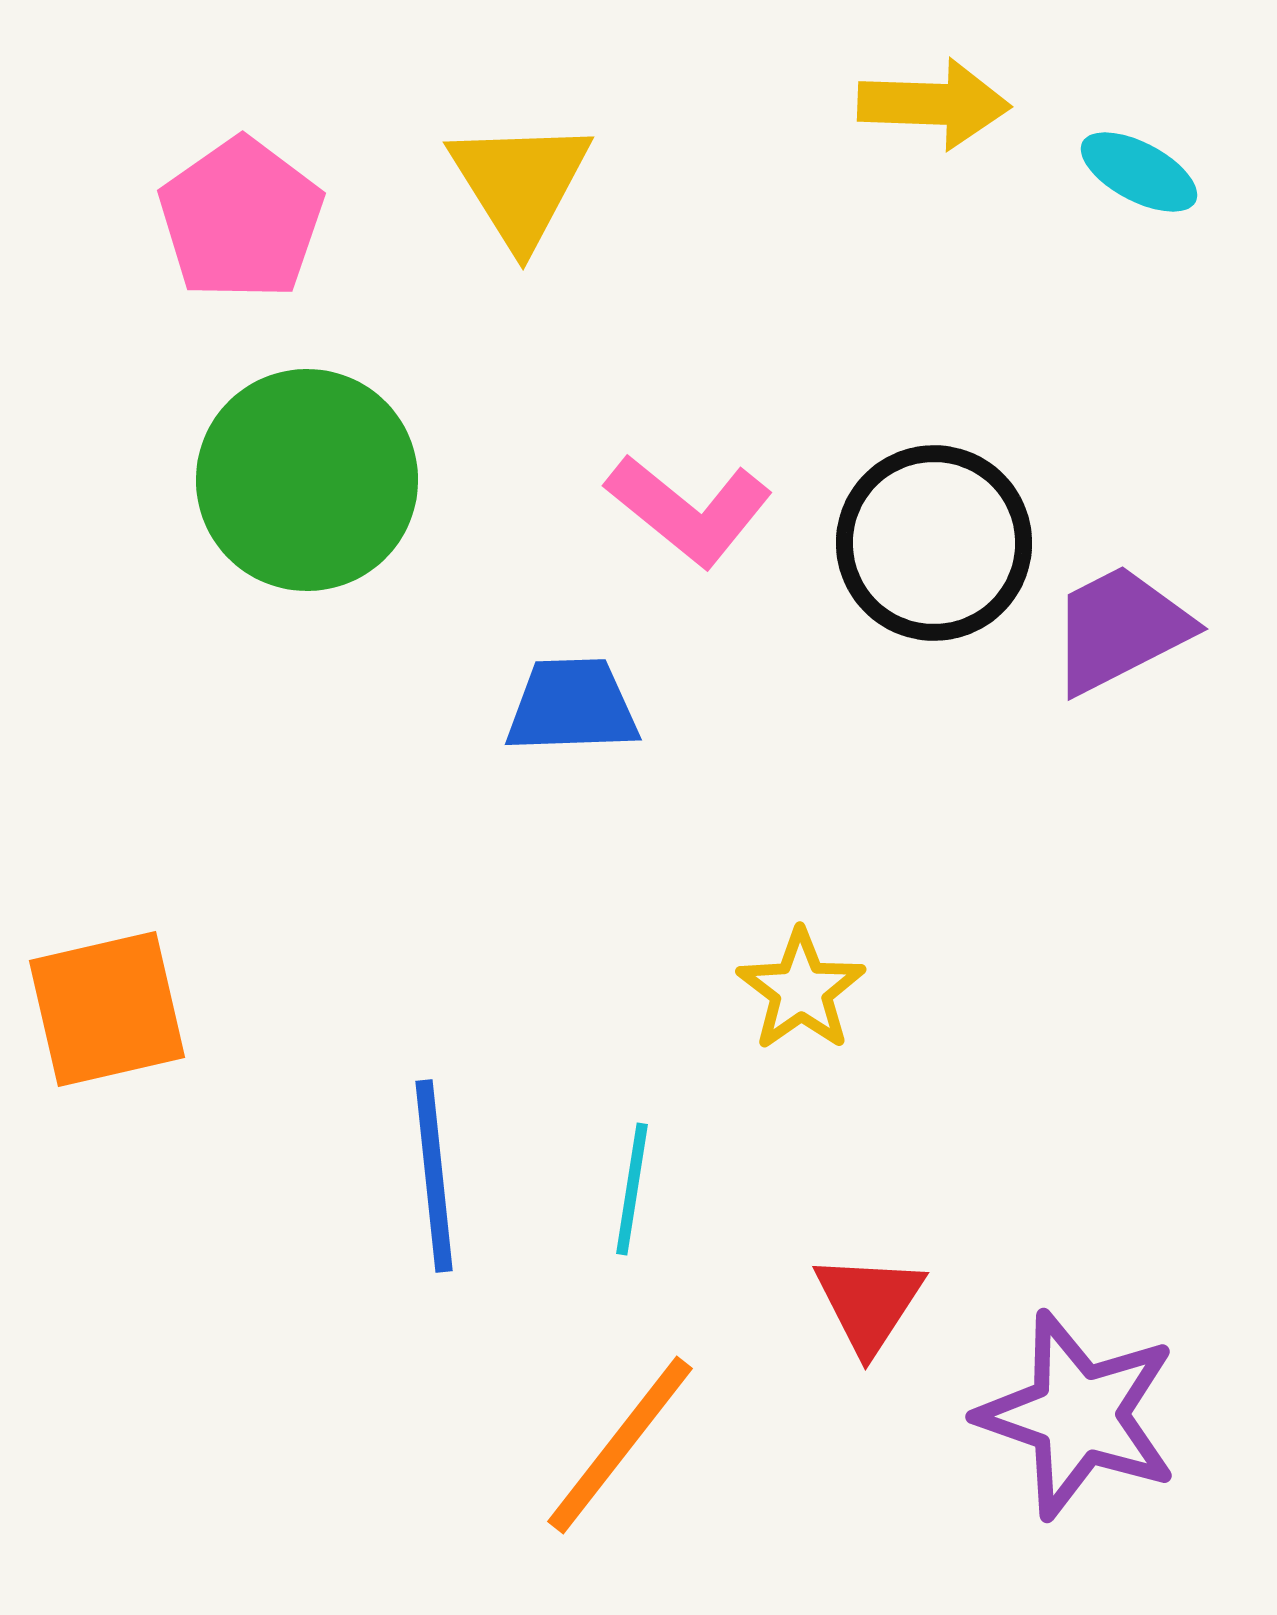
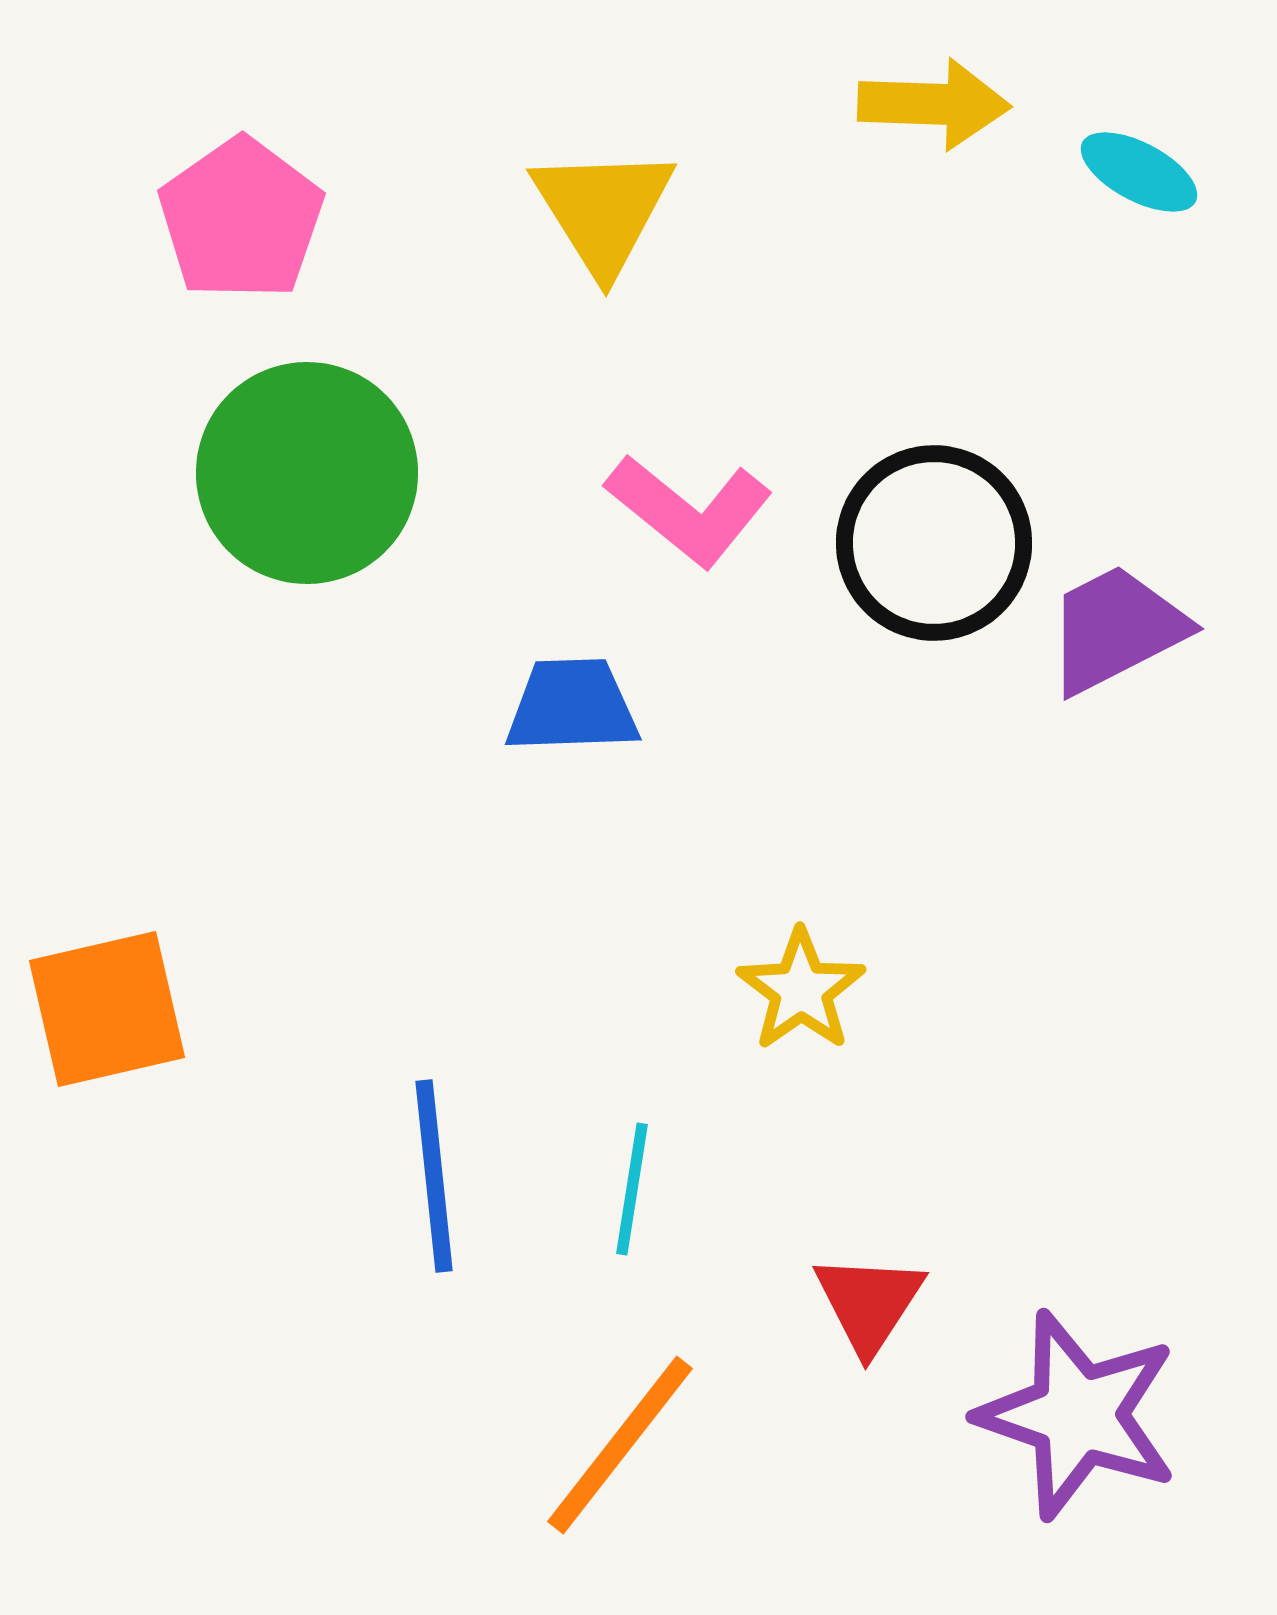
yellow triangle: moved 83 px right, 27 px down
green circle: moved 7 px up
purple trapezoid: moved 4 px left
